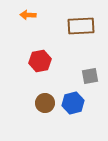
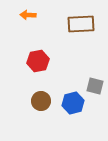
brown rectangle: moved 2 px up
red hexagon: moved 2 px left
gray square: moved 5 px right, 10 px down; rotated 24 degrees clockwise
brown circle: moved 4 px left, 2 px up
